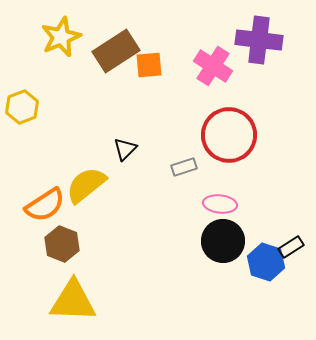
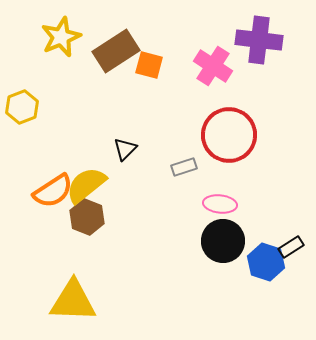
orange square: rotated 20 degrees clockwise
orange semicircle: moved 8 px right, 14 px up
brown hexagon: moved 25 px right, 27 px up
